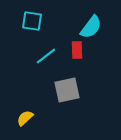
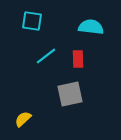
cyan semicircle: rotated 120 degrees counterclockwise
red rectangle: moved 1 px right, 9 px down
gray square: moved 3 px right, 4 px down
yellow semicircle: moved 2 px left, 1 px down
